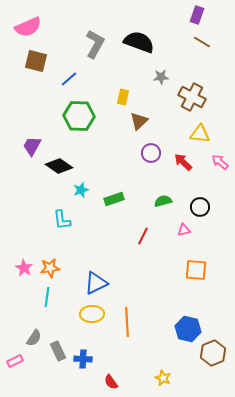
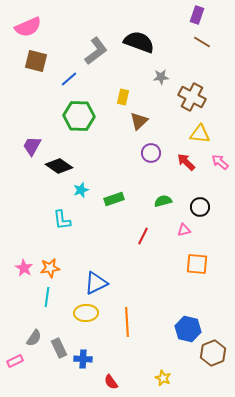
gray L-shape: moved 1 px right, 7 px down; rotated 24 degrees clockwise
red arrow: moved 3 px right
orange square: moved 1 px right, 6 px up
yellow ellipse: moved 6 px left, 1 px up
gray rectangle: moved 1 px right, 3 px up
